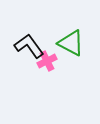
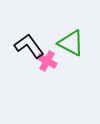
pink cross: rotated 36 degrees counterclockwise
